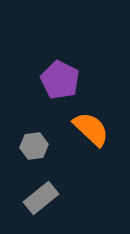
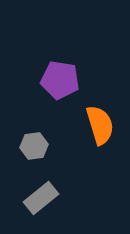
purple pentagon: rotated 18 degrees counterclockwise
orange semicircle: moved 9 px right, 4 px up; rotated 30 degrees clockwise
